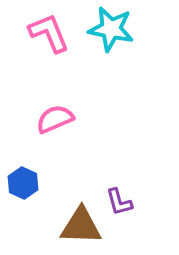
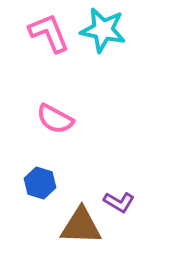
cyan star: moved 8 px left, 1 px down
pink semicircle: rotated 129 degrees counterclockwise
blue hexagon: moved 17 px right; rotated 8 degrees counterclockwise
purple L-shape: rotated 44 degrees counterclockwise
